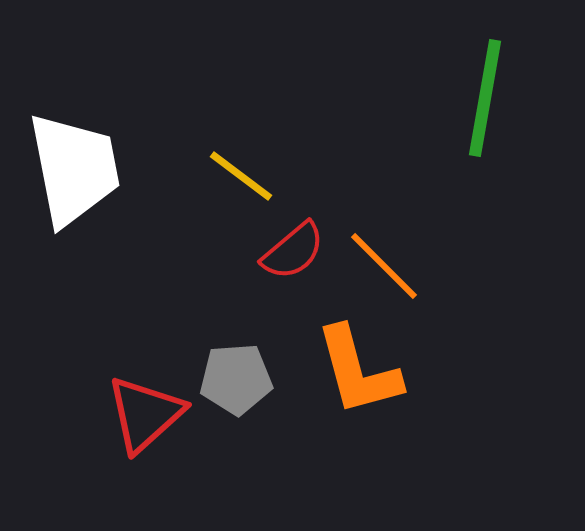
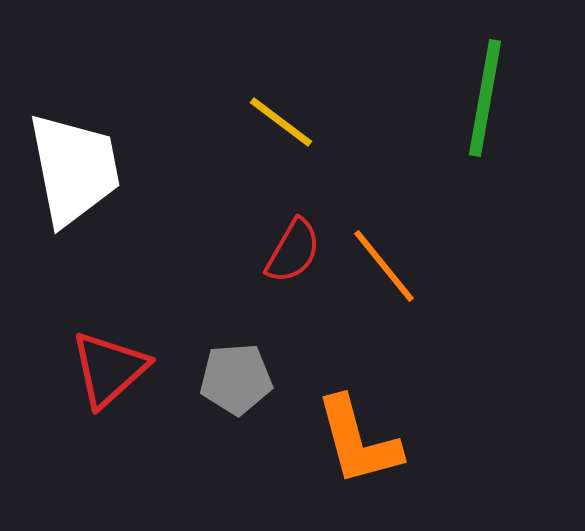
yellow line: moved 40 px right, 54 px up
red semicircle: rotated 20 degrees counterclockwise
orange line: rotated 6 degrees clockwise
orange L-shape: moved 70 px down
red triangle: moved 36 px left, 45 px up
